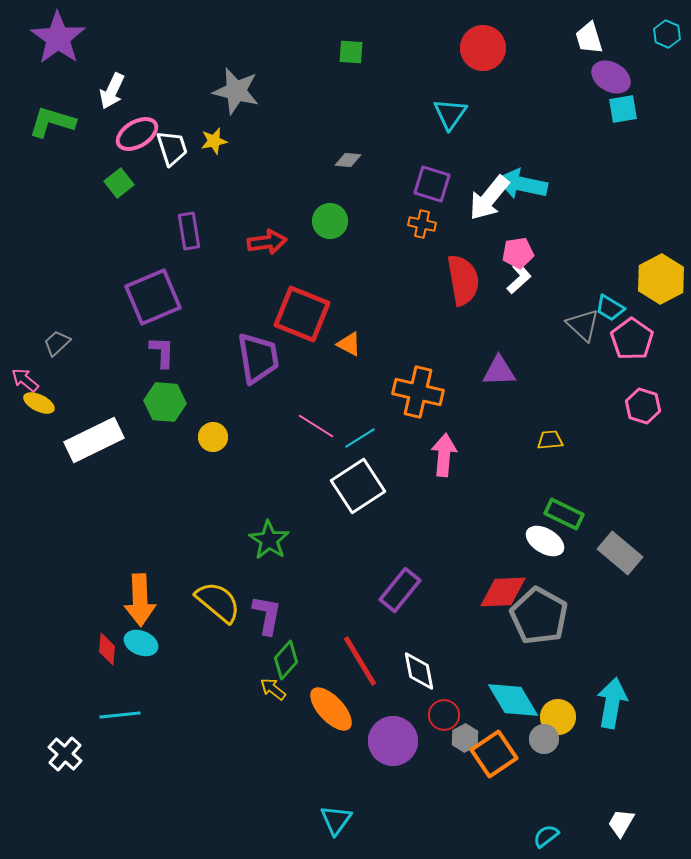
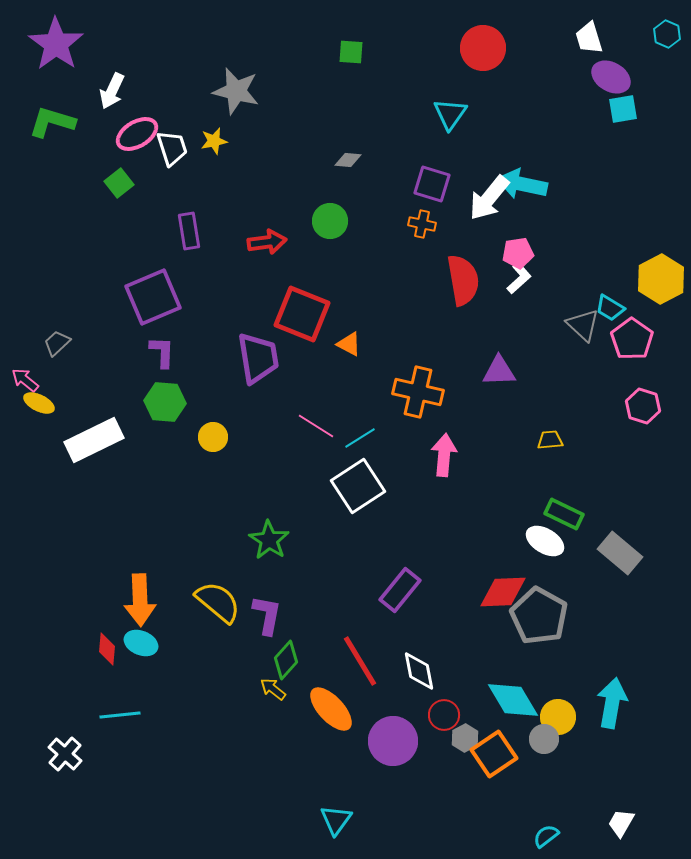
purple star at (58, 38): moved 2 px left, 6 px down
